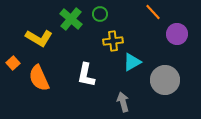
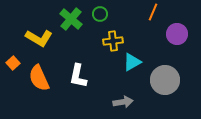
orange line: rotated 66 degrees clockwise
white L-shape: moved 8 px left, 1 px down
gray arrow: rotated 96 degrees clockwise
